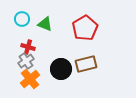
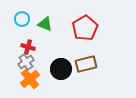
gray cross: moved 1 px down
